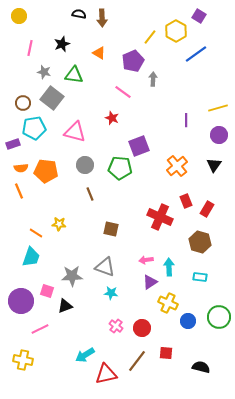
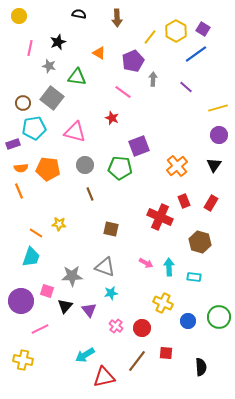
purple square at (199, 16): moved 4 px right, 13 px down
brown arrow at (102, 18): moved 15 px right
black star at (62, 44): moved 4 px left, 2 px up
gray star at (44, 72): moved 5 px right, 6 px up
green triangle at (74, 75): moved 3 px right, 2 px down
purple line at (186, 120): moved 33 px up; rotated 48 degrees counterclockwise
orange pentagon at (46, 171): moved 2 px right, 2 px up
red rectangle at (186, 201): moved 2 px left
red rectangle at (207, 209): moved 4 px right, 6 px up
pink arrow at (146, 260): moved 3 px down; rotated 144 degrees counterclockwise
cyan rectangle at (200, 277): moved 6 px left
purple triangle at (150, 282): moved 61 px left, 28 px down; rotated 35 degrees counterclockwise
cyan star at (111, 293): rotated 16 degrees counterclockwise
yellow cross at (168, 303): moved 5 px left
black triangle at (65, 306): rotated 28 degrees counterclockwise
black semicircle at (201, 367): rotated 72 degrees clockwise
red triangle at (106, 374): moved 2 px left, 3 px down
